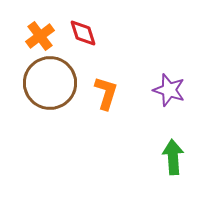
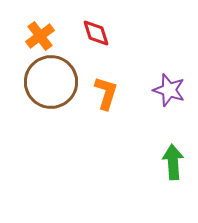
red diamond: moved 13 px right
brown circle: moved 1 px right, 1 px up
green arrow: moved 5 px down
